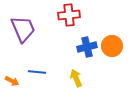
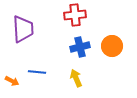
red cross: moved 6 px right
purple trapezoid: rotated 20 degrees clockwise
blue cross: moved 7 px left
